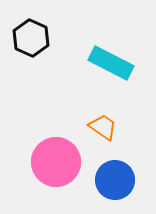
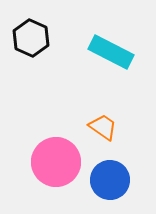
cyan rectangle: moved 11 px up
blue circle: moved 5 px left
